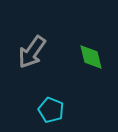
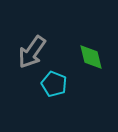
cyan pentagon: moved 3 px right, 26 px up
